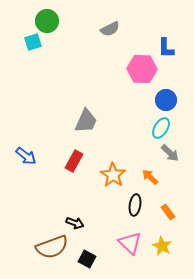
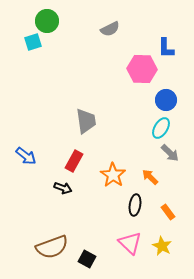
gray trapezoid: rotated 32 degrees counterclockwise
black arrow: moved 12 px left, 35 px up
